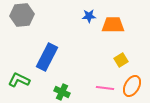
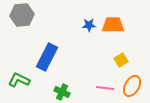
blue star: moved 9 px down
